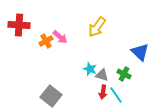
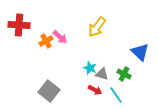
cyan star: moved 1 px up
gray triangle: moved 1 px up
red arrow: moved 8 px left, 2 px up; rotated 72 degrees counterclockwise
gray square: moved 2 px left, 5 px up
